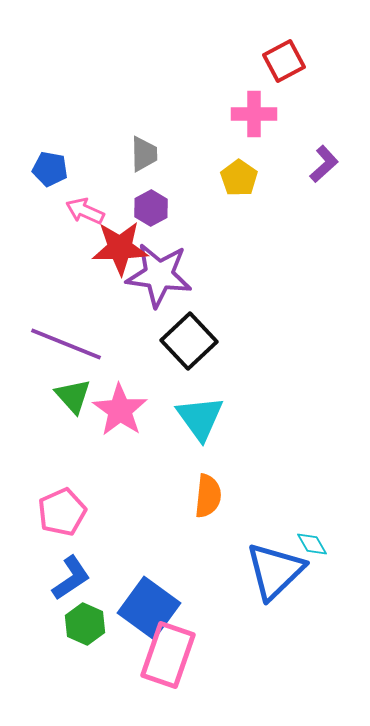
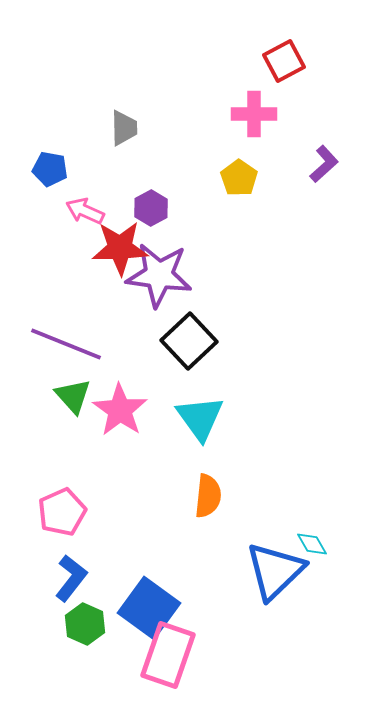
gray trapezoid: moved 20 px left, 26 px up
blue L-shape: rotated 18 degrees counterclockwise
